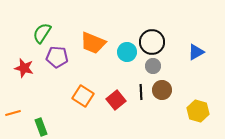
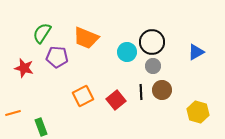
orange trapezoid: moved 7 px left, 5 px up
orange square: rotated 30 degrees clockwise
yellow hexagon: moved 1 px down
